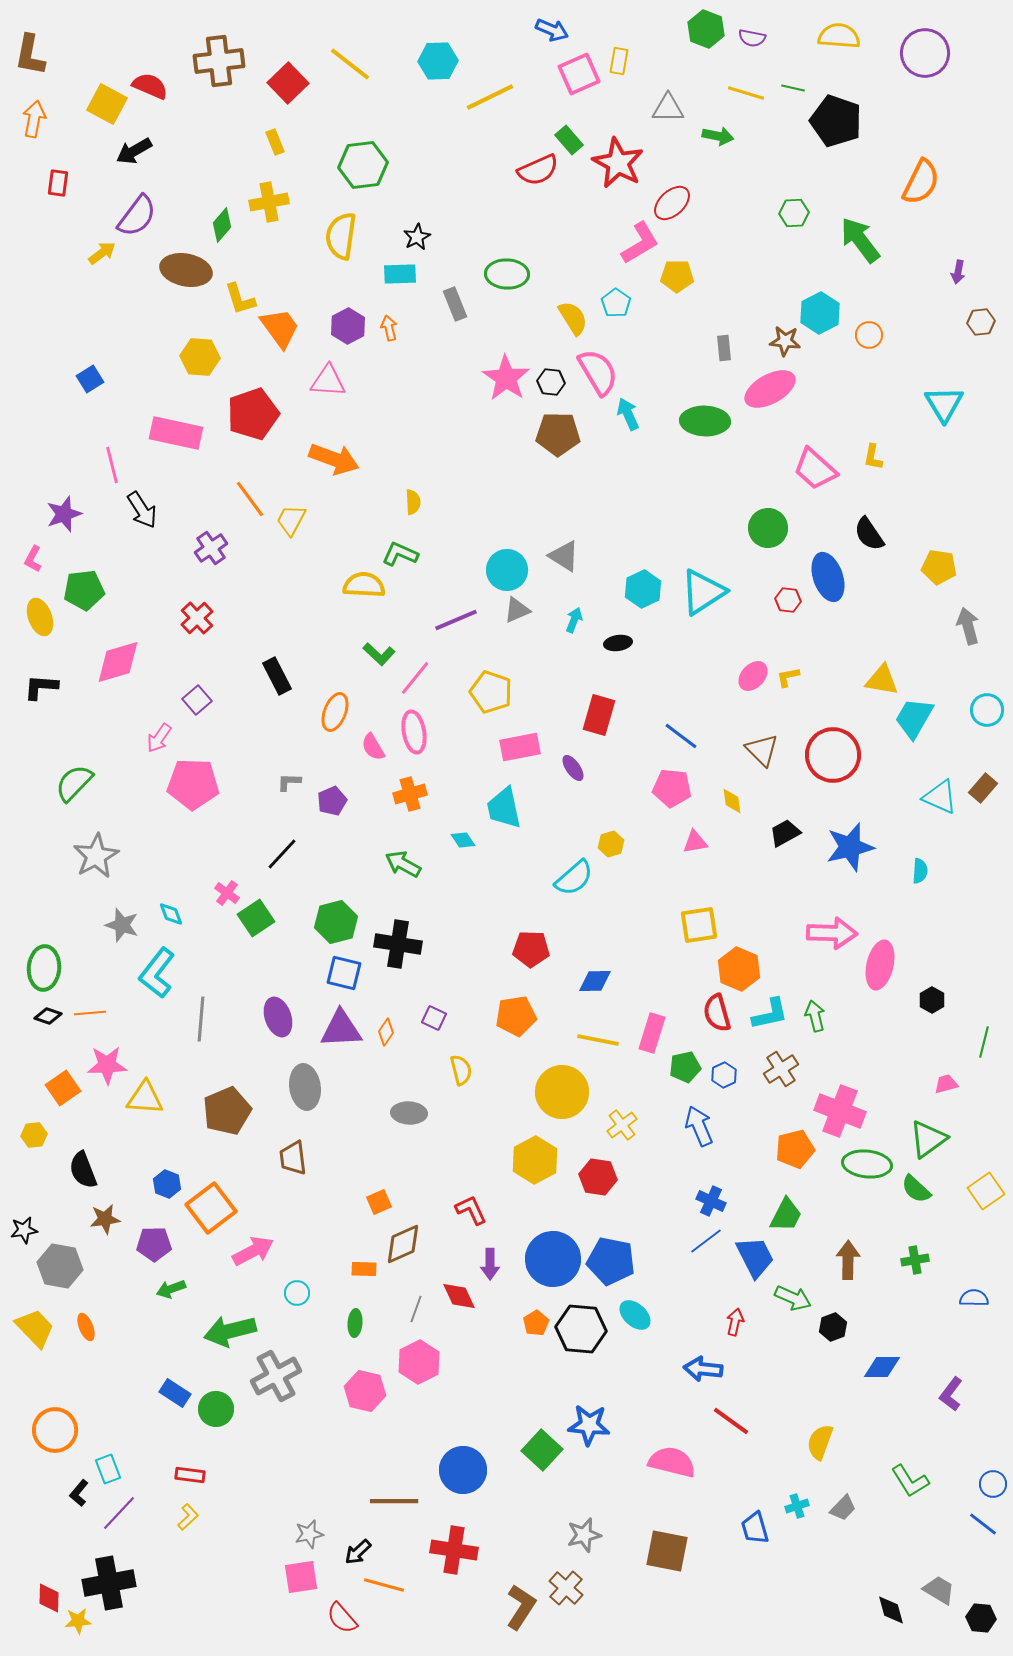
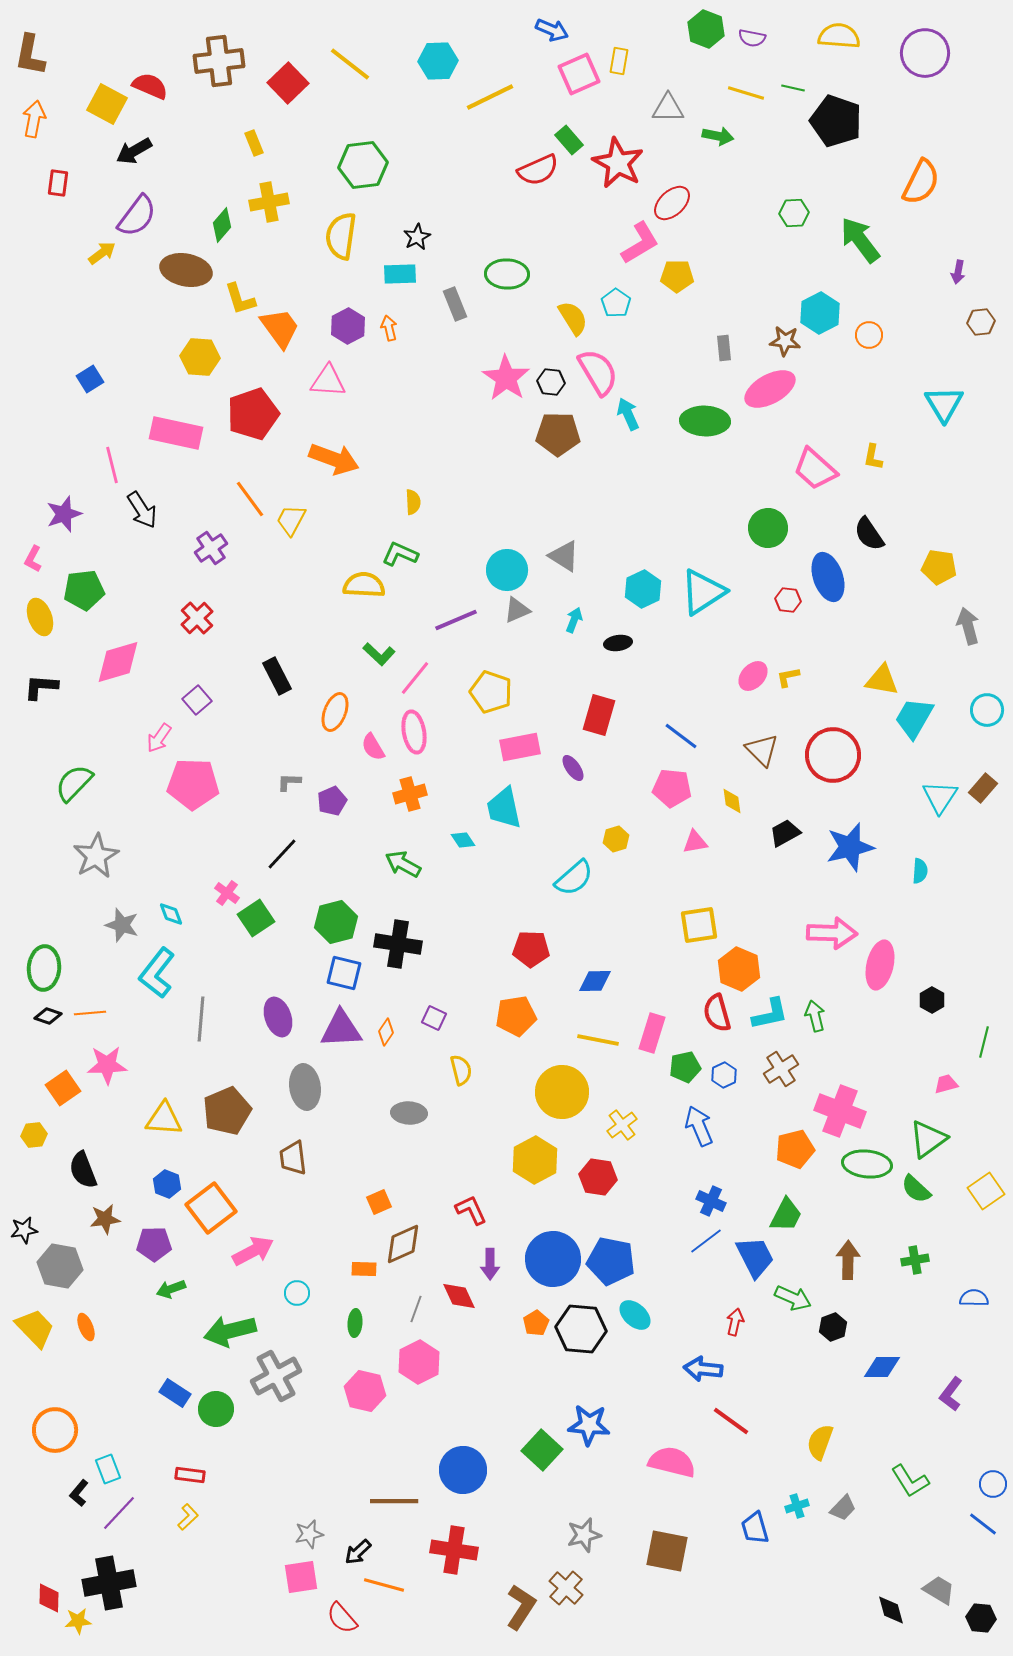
yellow rectangle at (275, 142): moved 21 px left, 1 px down
cyan triangle at (940, 797): rotated 39 degrees clockwise
yellow hexagon at (611, 844): moved 5 px right, 5 px up
yellow triangle at (145, 1098): moved 19 px right, 21 px down
